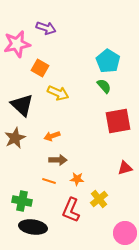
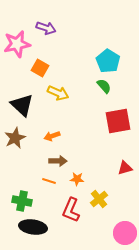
brown arrow: moved 1 px down
